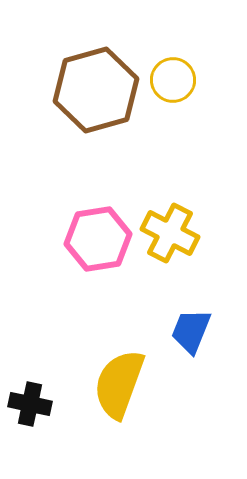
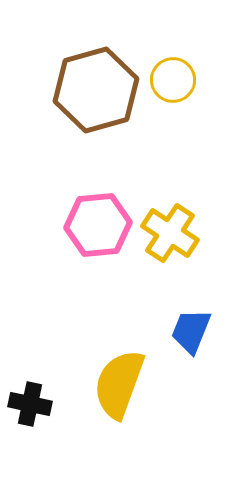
yellow cross: rotated 6 degrees clockwise
pink hexagon: moved 14 px up; rotated 4 degrees clockwise
